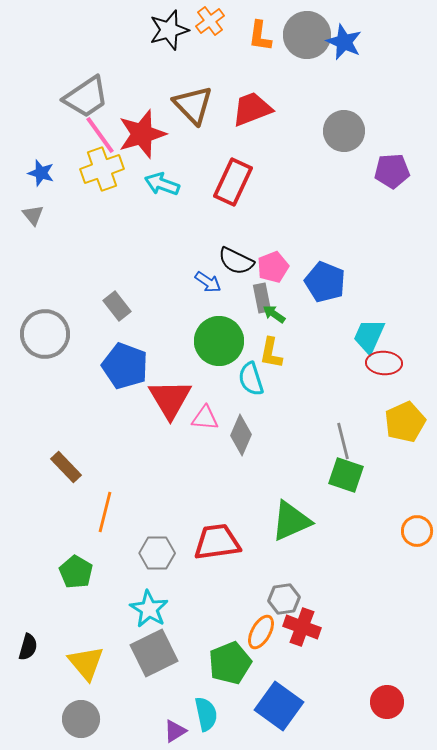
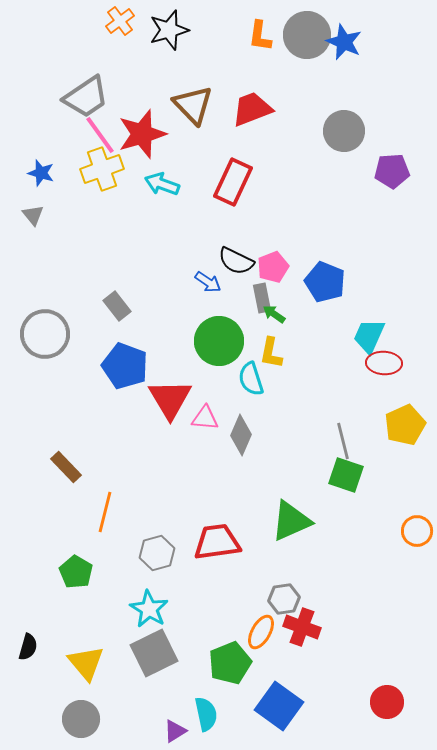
orange cross at (210, 21): moved 90 px left
yellow pentagon at (405, 422): moved 3 px down
gray hexagon at (157, 553): rotated 16 degrees counterclockwise
